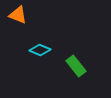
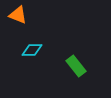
cyan diamond: moved 8 px left; rotated 25 degrees counterclockwise
